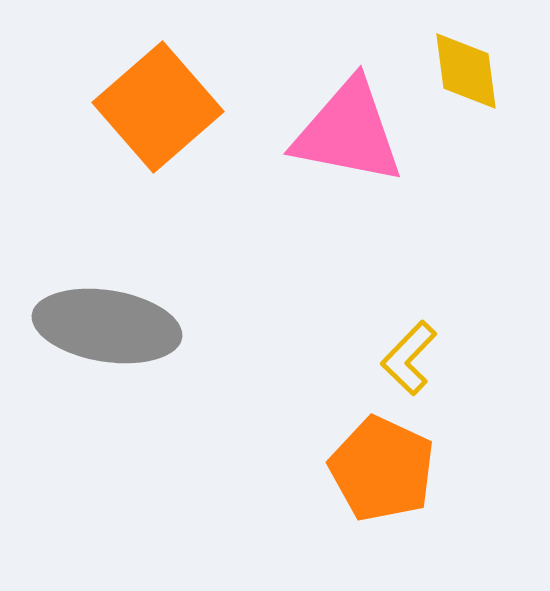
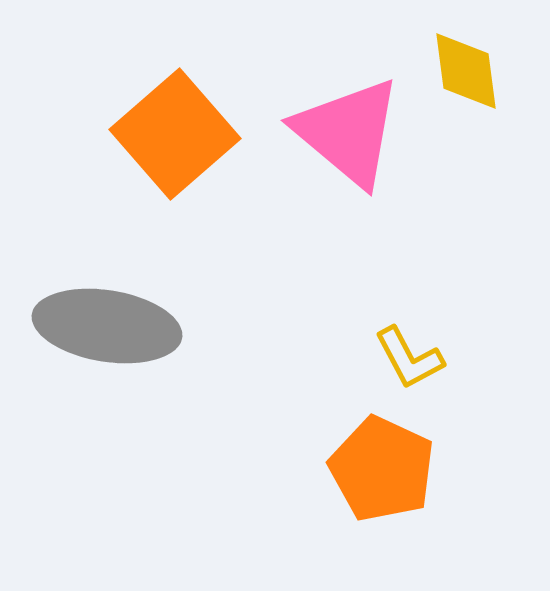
orange square: moved 17 px right, 27 px down
pink triangle: rotated 29 degrees clockwise
yellow L-shape: rotated 72 degrees counterclockwise
